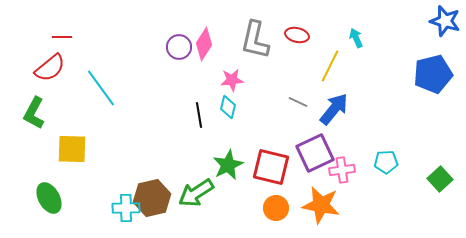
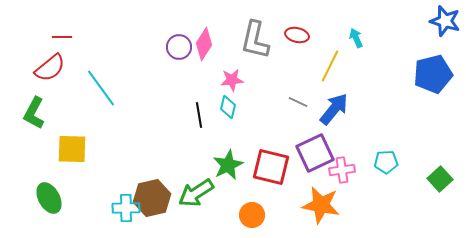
orange circle: moved 24 px left, 7 px down
